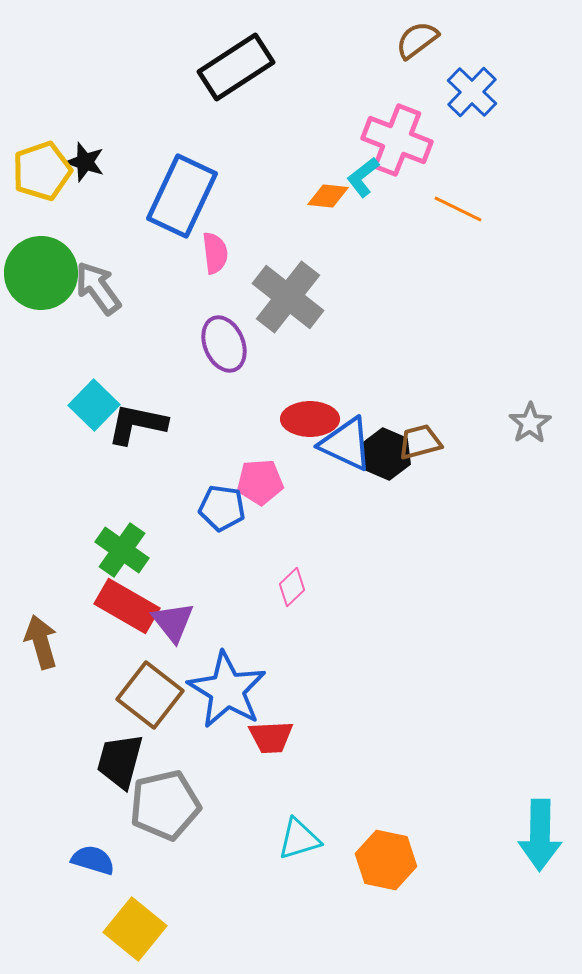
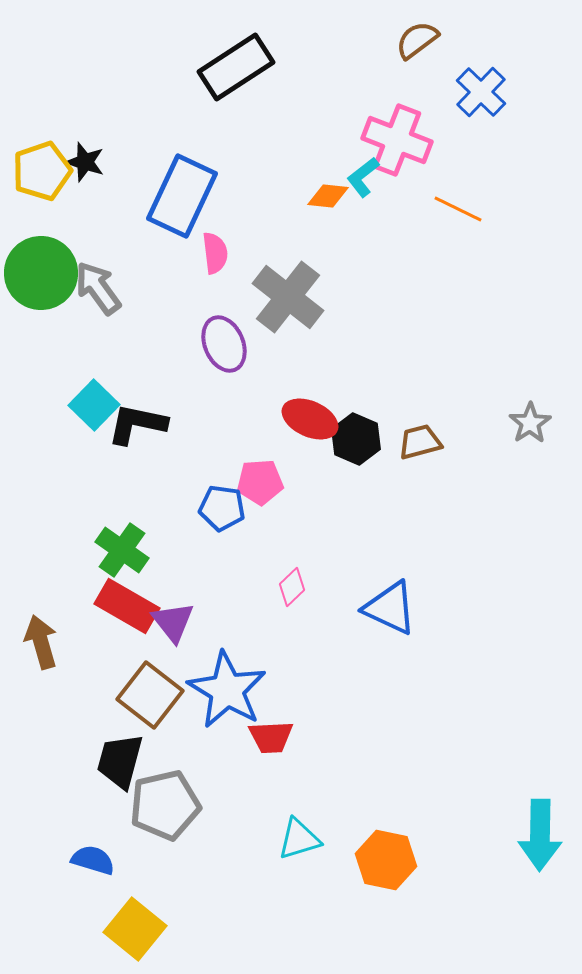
blue cross: moved 9 px right
red ellipse: rotated 24 degrees clockwise
blue triangle: moved 44 px right, 164 px down
black hexagon: moved 30 px left, 15 px up
